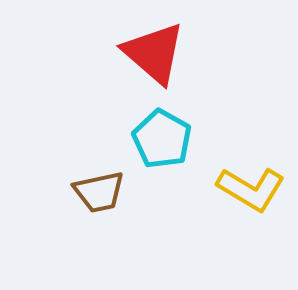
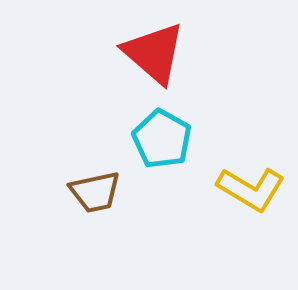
brown trapezoid: moved 4 px left
